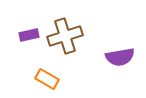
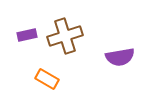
purple rectangle: moved 2 px left
